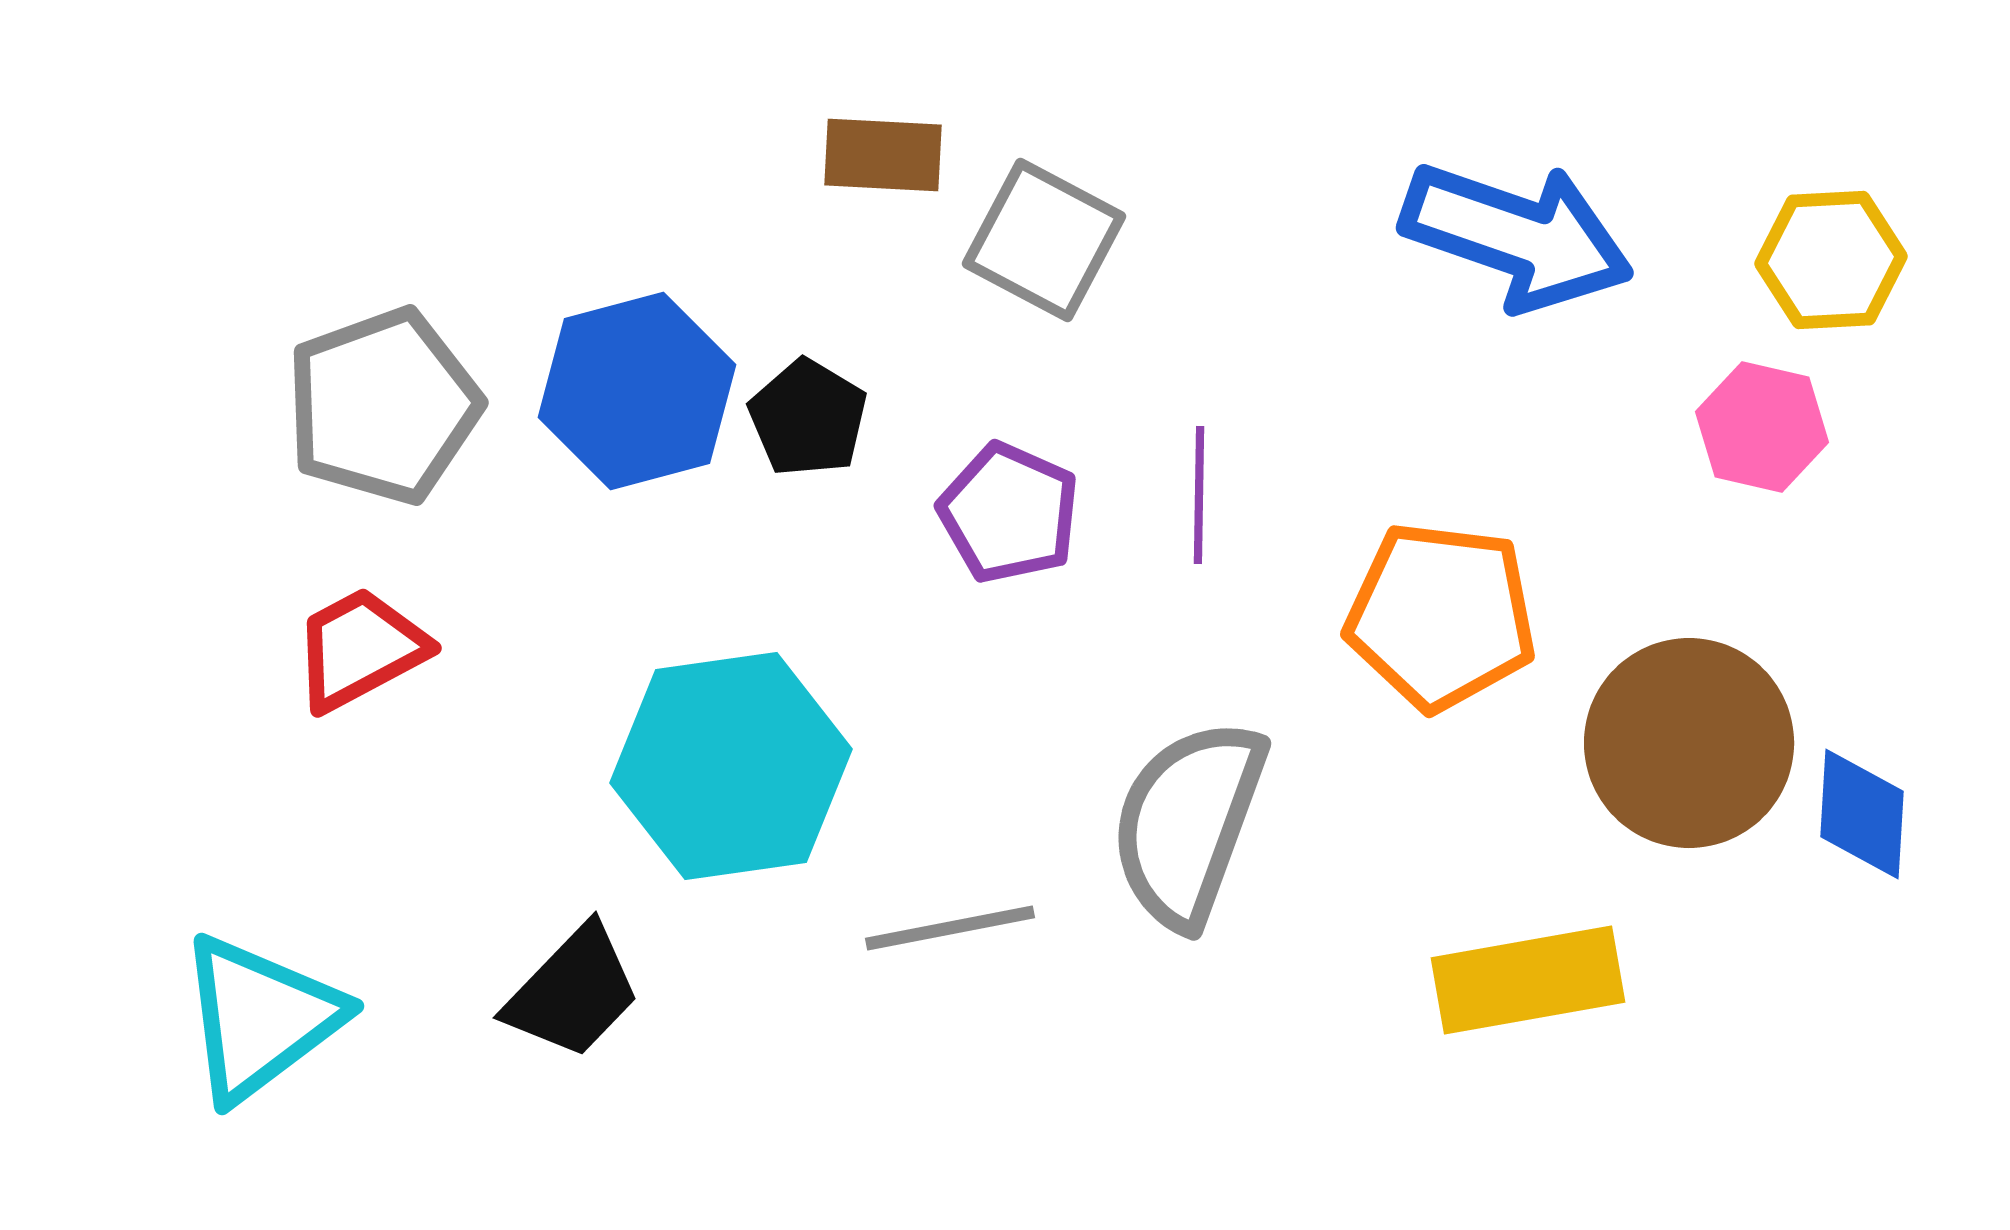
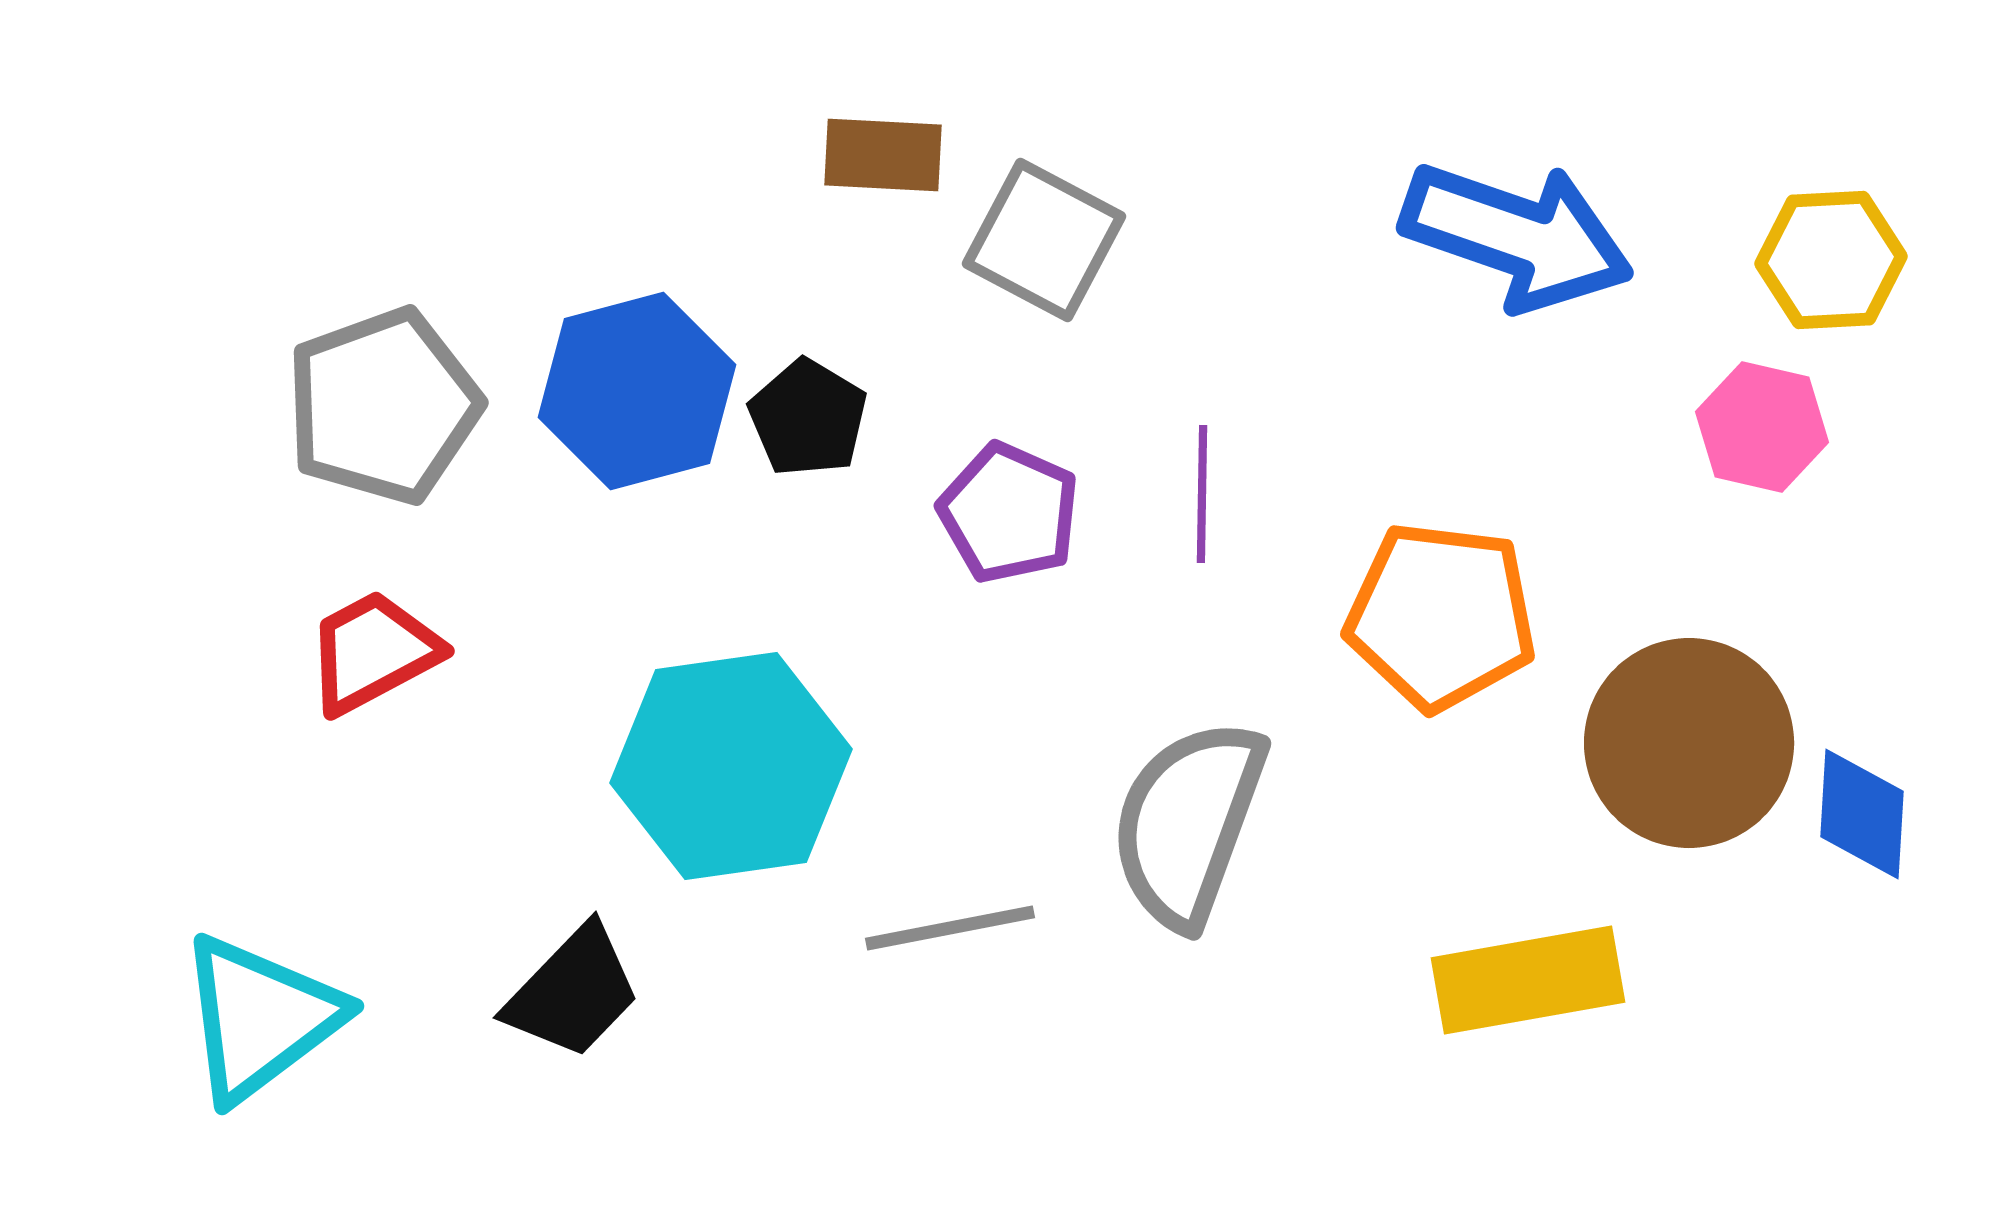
purple line: moved 3 px right, 1 px up
red trapezoid: moved 13 px right, 3 px down
